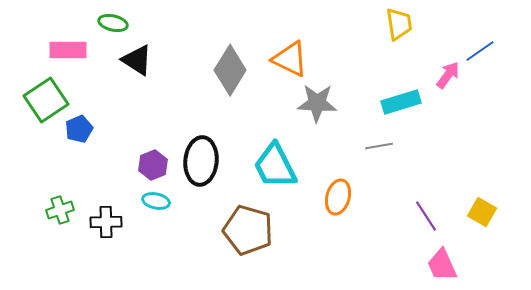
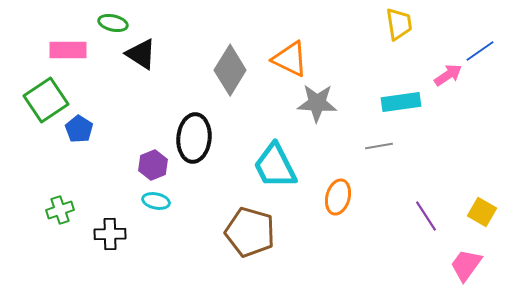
black triangle: moved 4 px right, 6 px up
pink arrow: rotated 20 degrees clockwise
cyan rectangle: rotated 9 degrees clockwise
blue pentagon: rotated 16 degrees counterclockwise
black ellipse: moved 7 px left, 23 px up
black cross: moved 4 px right, 12 px down
brown pentagon: moved 2 px right, 2 px down
pink trapezoid: moved 24 px right; rotated 60 degrees clockwise
